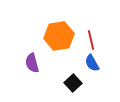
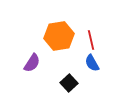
purple semicircle: rotated 132 degrees counterclockwise
black square: moved 4 px left
